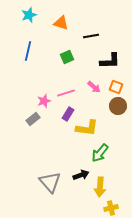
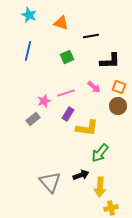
cyan star: rotated 28 degrees counterclockwise
orange square: moved 3 px right
